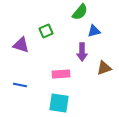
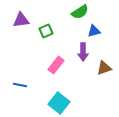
green semicircle: rotated 18 degrees clockwise
purple triangle: moved 25 px up; rotated 24 degrees counterclockwise
purple arrow: moved 1 px right
pink rectangle: moved 5 px left, 9 px up; rotated 48 degrees counterclockwise
cyan square: rotated 30 degrees clockwise
